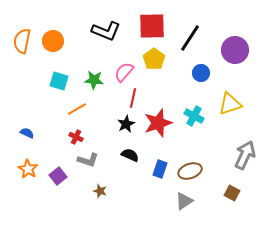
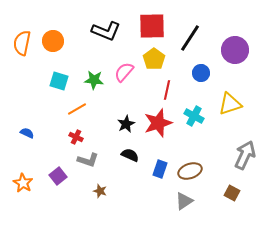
orange semicircle: moved 2 px down
red line: moved 34 px right, 8 px up
orange star: moved 5 px left, 14 px down
